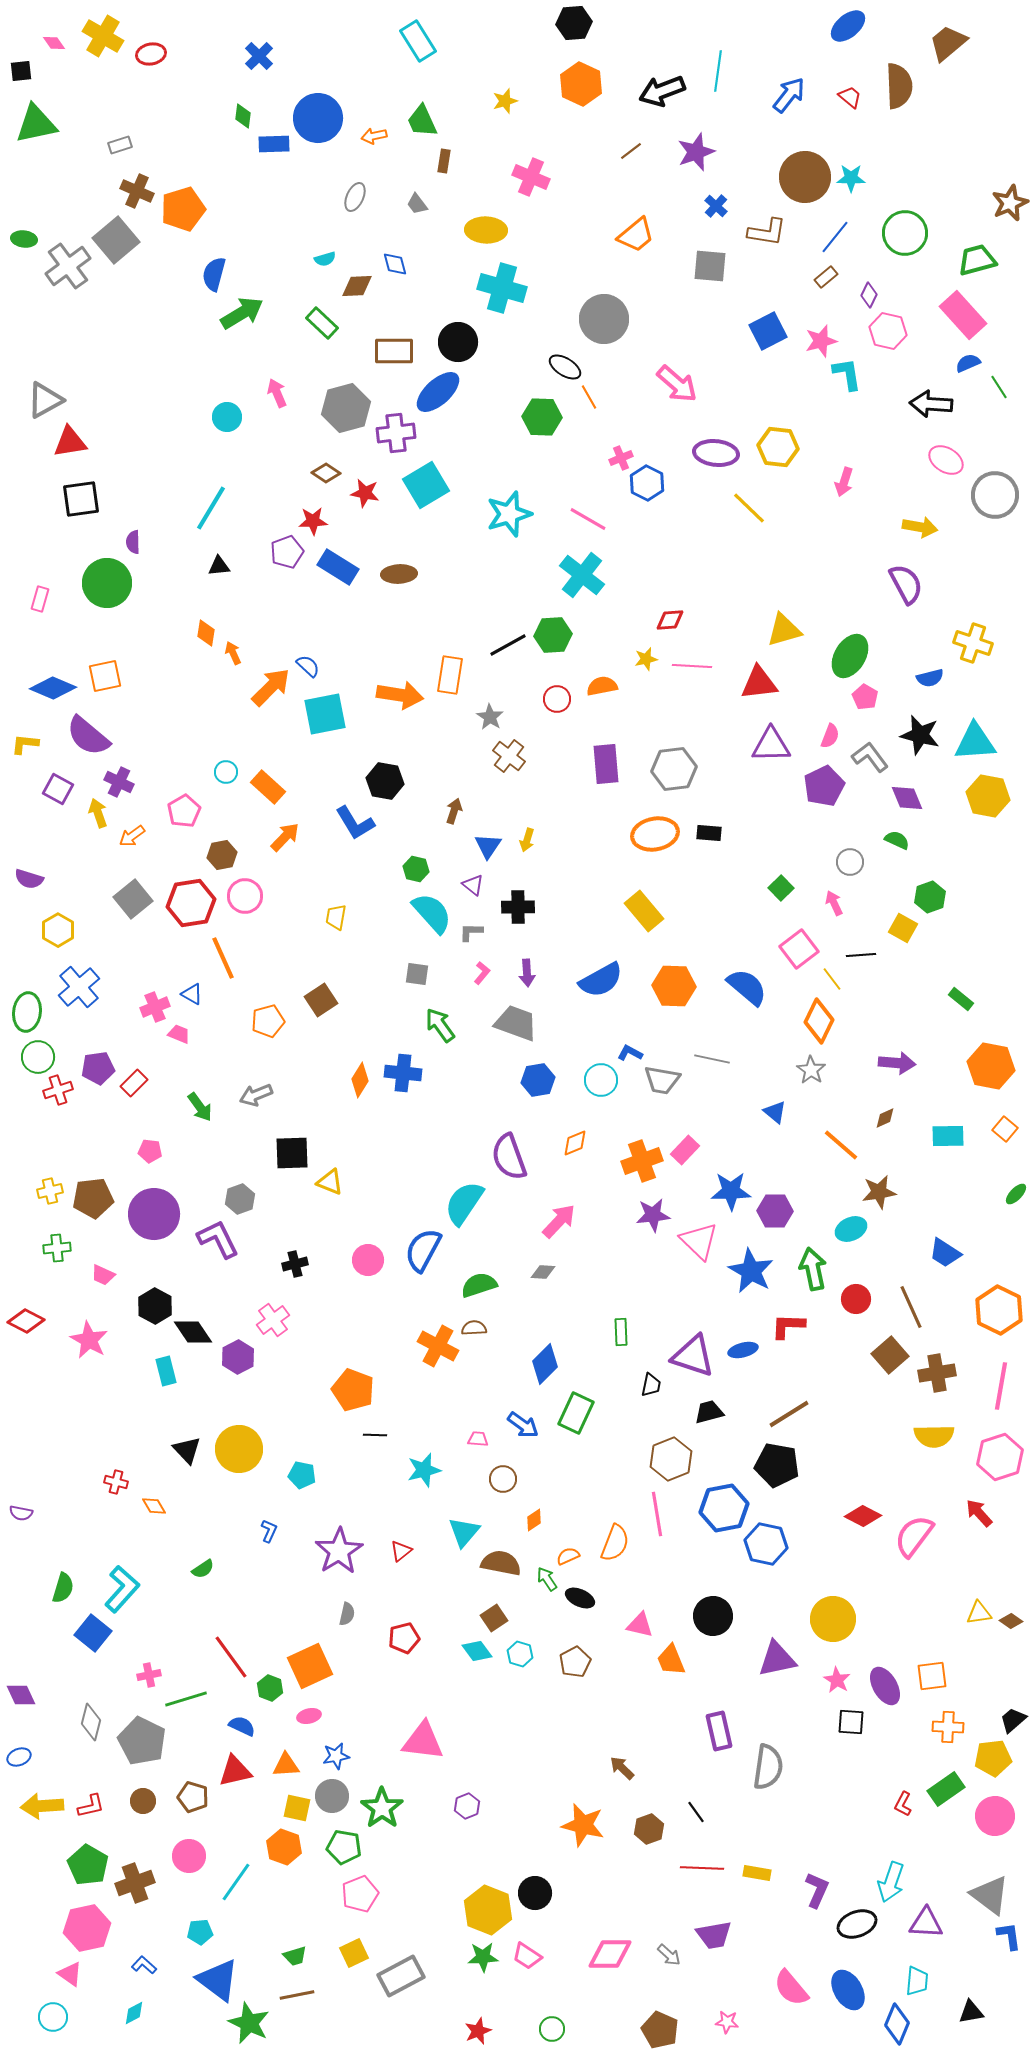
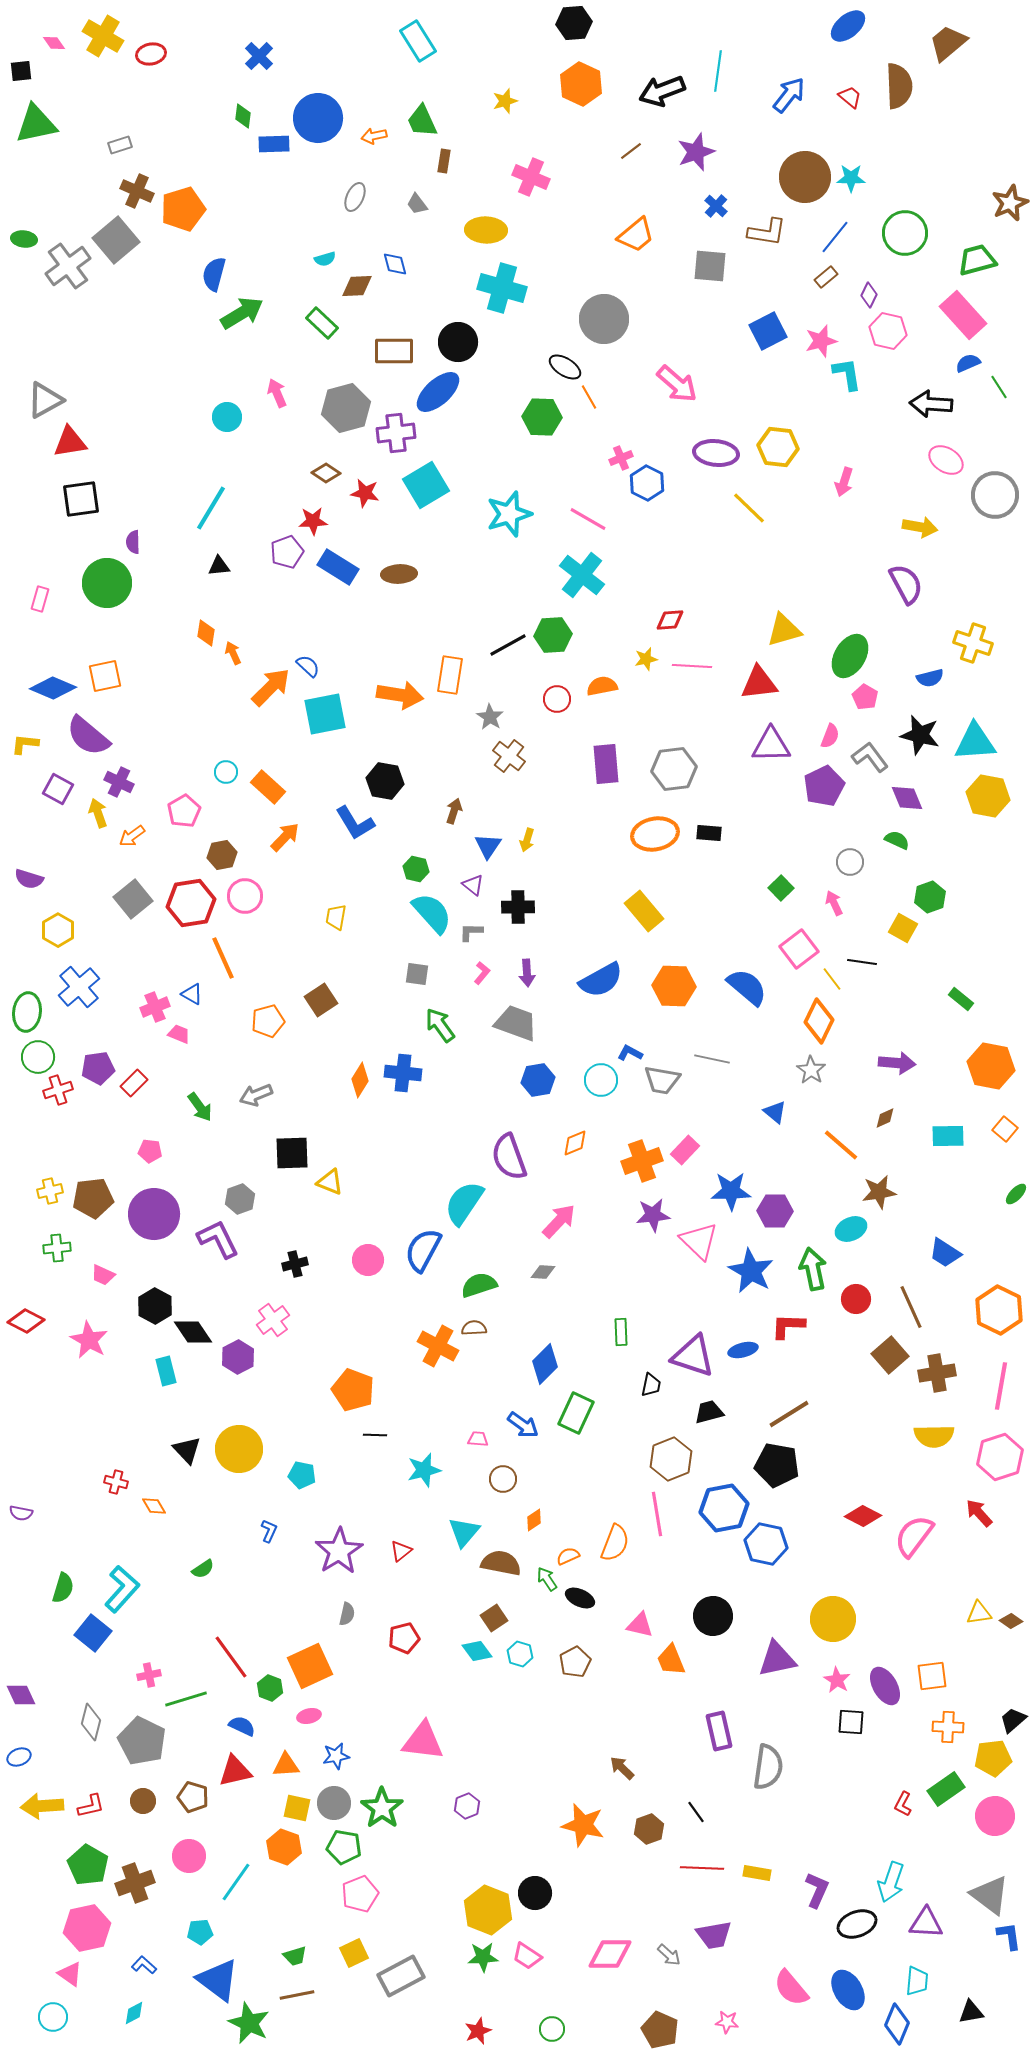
black line at (861, 955): moved 1 px right, 7 px down; rotated 12 degrees clockwise
gray circle at (332, 1796): moved 2 px right, 7 px down
